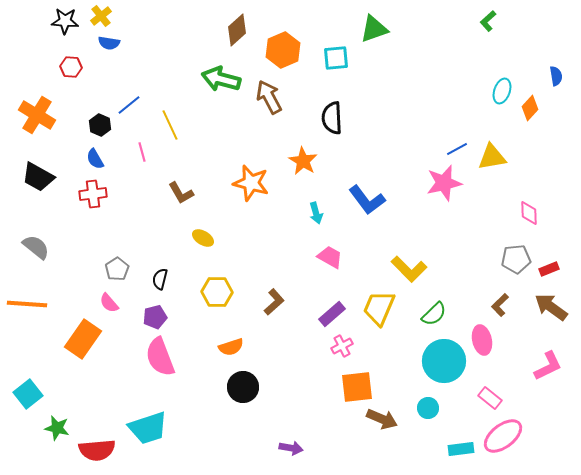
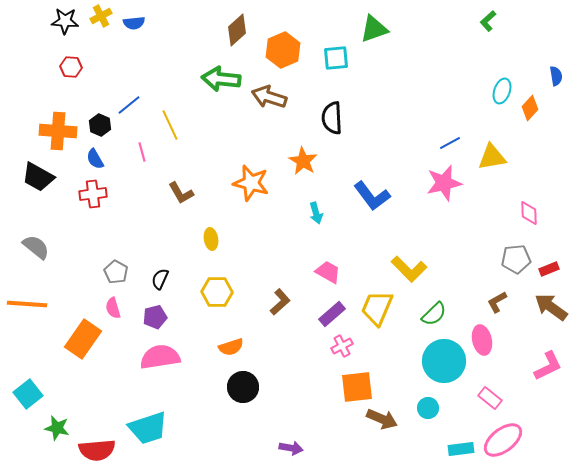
yellow cross at (101, 16): rotated 10 degrees clockwise
blue semicircle at (109, 43): moved 25 px right, 20 px up; rotated 15 degrees counterclockwise
green arrow at (221, 79): rotated 9 degrees counterclockwise
brown arrow at (269, 97): rotated 44 degrees counterclockwise
orange cross at (37, 115): moved 21 px right, 16 px down; rotated 27 degrees counterclockwise
blue line at (457, 149): moved 7 px left, 6 px up
blue L-shape at (367, 200): moved 5 px right, 4 px up
yellow ellipse at (203, 238): moved 8 px right, 1 px down; rotated 50 degrees clockwise
pink trapezoid at (330, 257): moved 2 px left, 15 px down
gray pentagon at (117, 269): moved 1 px left, 3 px down; rotated 10 degrees counterclockwise
black semicircle at (160, 279): rotated 10 degrees clockwise
brown L-shape at (274, 302): moved 6 px right
pink semicircle at (109, 303): moved 4 px right, 5 px down; rotated 25 degrees clockwise
brown L-shape at (500, 305): moved 3 px left, 3 px up; rotated 15 degrees clockwise
yellow trapezoid at (379, 308): moved 2 px left
pink semicircle at (160, 357): rotated 102 degrees clockwise
pink ellipse at (503, 436): moved 4 px down
